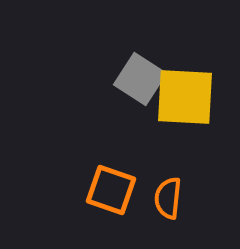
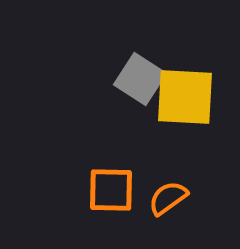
orange square: rotated 18 degrees counterclockwise
orange semicircle: rotated 48 degrees clockwise
